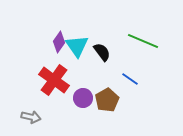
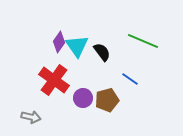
brown pentagon: rotated 15 degrees clockwise
